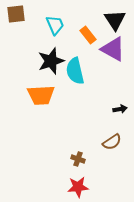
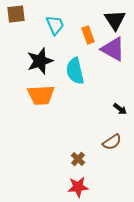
orange rectangle: rotated 18 degrees clockwise
black star: moved 11 px left
black arrow: rotated 48 degrees clockwise
brown cross: rotated 24 degrees clockwise
